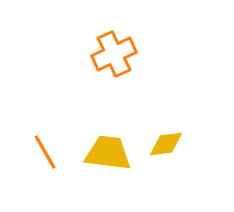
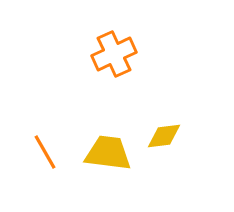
yellow diamond: moved 2 px left, 8 px up
